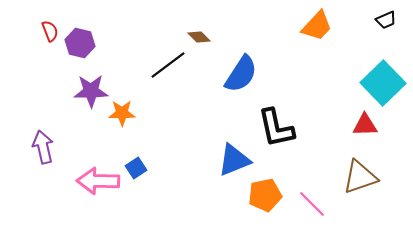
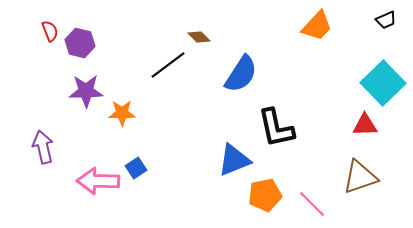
purple star: moved 5 px left
